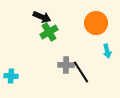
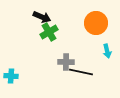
gray cross: moved 3 px up
black line: rotated 45 degrees counterclockwise
